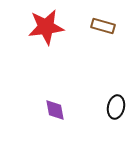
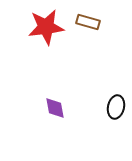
brown rectangle: moved 15 px left, 4 px up
purple diamond: moved 2 px up
